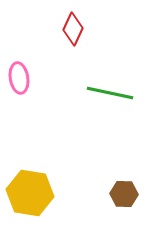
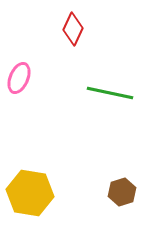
pink ellipse: rotated 32 degrees clockwise
brown hexagon: moved 2 px left, 2 px up; rotated 20 degrees counterclockwise
